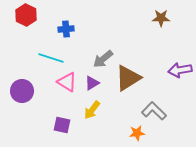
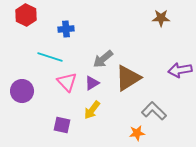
cyan line: moved 1 px left, 1 px up
pink triangle: rotated 15 degrees clockwise
